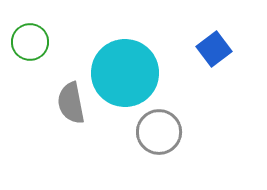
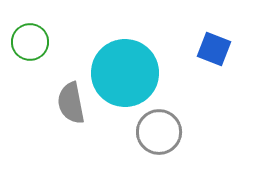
blue square: rotated 32 degrees counterclockwise
